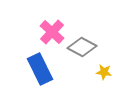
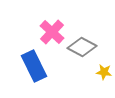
blue rectangle: moved 6 px left, 3 px up
